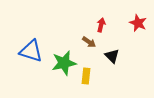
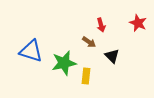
red arrow: rotated 152 degrees clockwise
